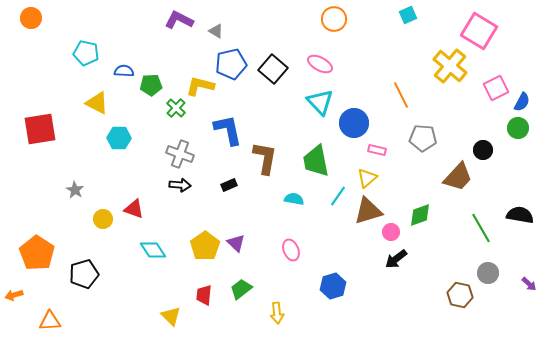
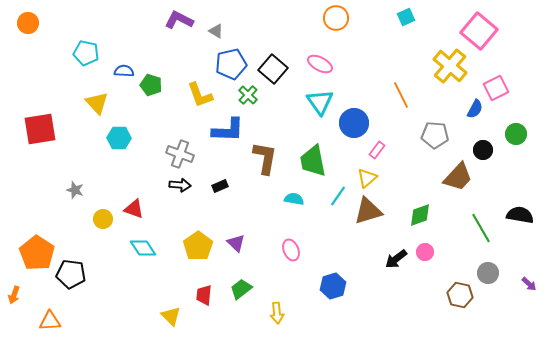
cyan square at (408, 15): moved 2 px left, 2 px down
orange circle at (31, 18): moved 3 px left, 5 px down
orange circle at (334, 19): moved 2 px right, 1 px up
pink square at (479, 31): rotated 9 degrees clockwise
green pentagon at (151, 85): rotated 20 degrees clockwise
yellow L-shape at (200, 86): moved 9 px down; rotated 124 degrees counterclockwise
cyan triangle at (320, 102): rotated 8 degrees clockwise
blue semicircle at (522, 102): moved 47 px left, 7 px down
yellow triangle at (97, 103): rotated 20 degrees clockwise
green cross at (176, 108): moved 72 px right, 13 px up
green circle at (518, 128): moved 2 px left, 6 px down
blue L-shape at (228, 130): rotated 104 degrees clockwise
gray pentagon at (423, 138): moved 12 px right, 3 px up
pink rectangle at (377, 150): rotated 66 degrees counterclockwise
green trapezoid at (316, 161): moved 3 px left
black rectangle at (229, 185): moved 9 px left, 1 px down
gray star at (75, 190): rotated 12 degrees counterclockwise
pink circle at (391, 232): moved 34 px right, 20 px down
yellow pentagon at (205, 246): moved 7 px left
cyan diamond at (153, 250): moved 10 px left, 2 px up
black pentagon at (84, 274): moved 13 px left; rotated 24 degrees clockwise
orange arrow at (14, 295): rotated 54 degrees counterclockwise
